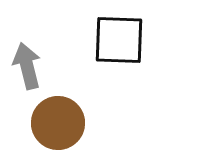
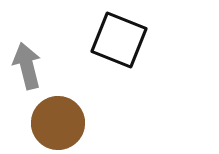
black square: rotated 20 degrees clockwise
